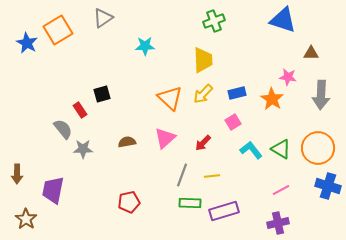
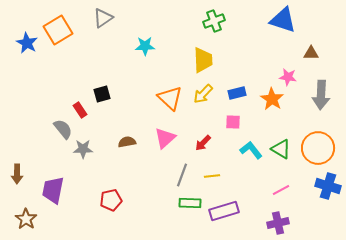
pink square: rotated 35 degrees clockwise
red pentagon: moved 18 px left, 2 px up
